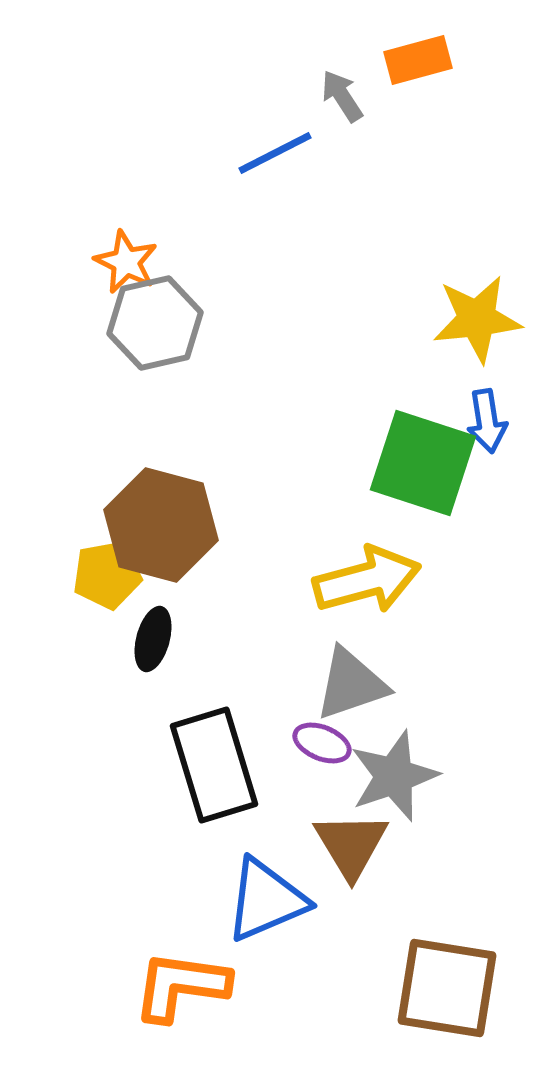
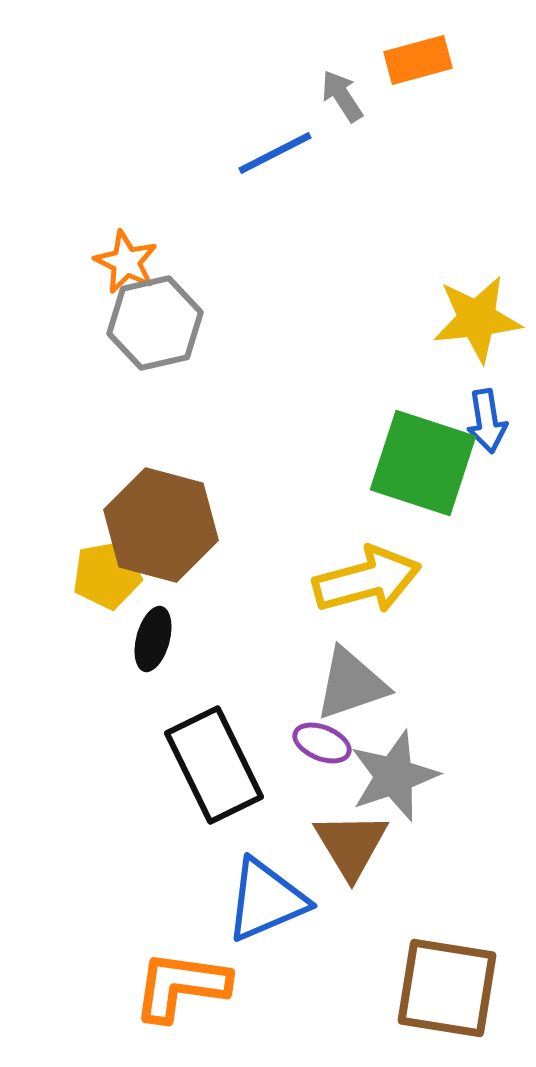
black rectangle: rotated 9 degrees counterclockwise
